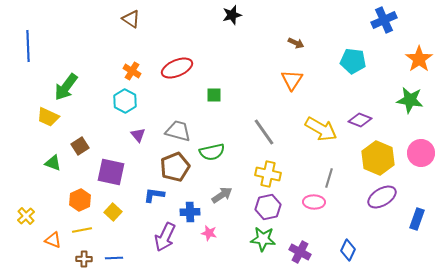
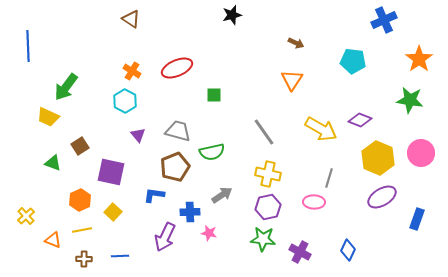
blue line at (114, 258): moved 6 px right, 2 px up
